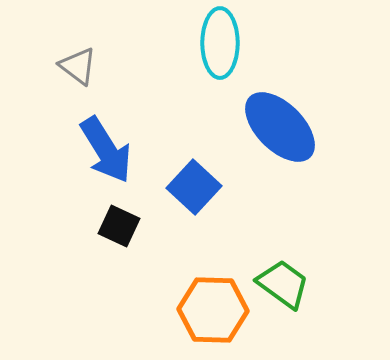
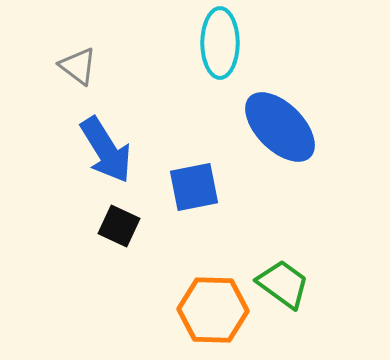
blue square: rotated 36 degrees clockwise
